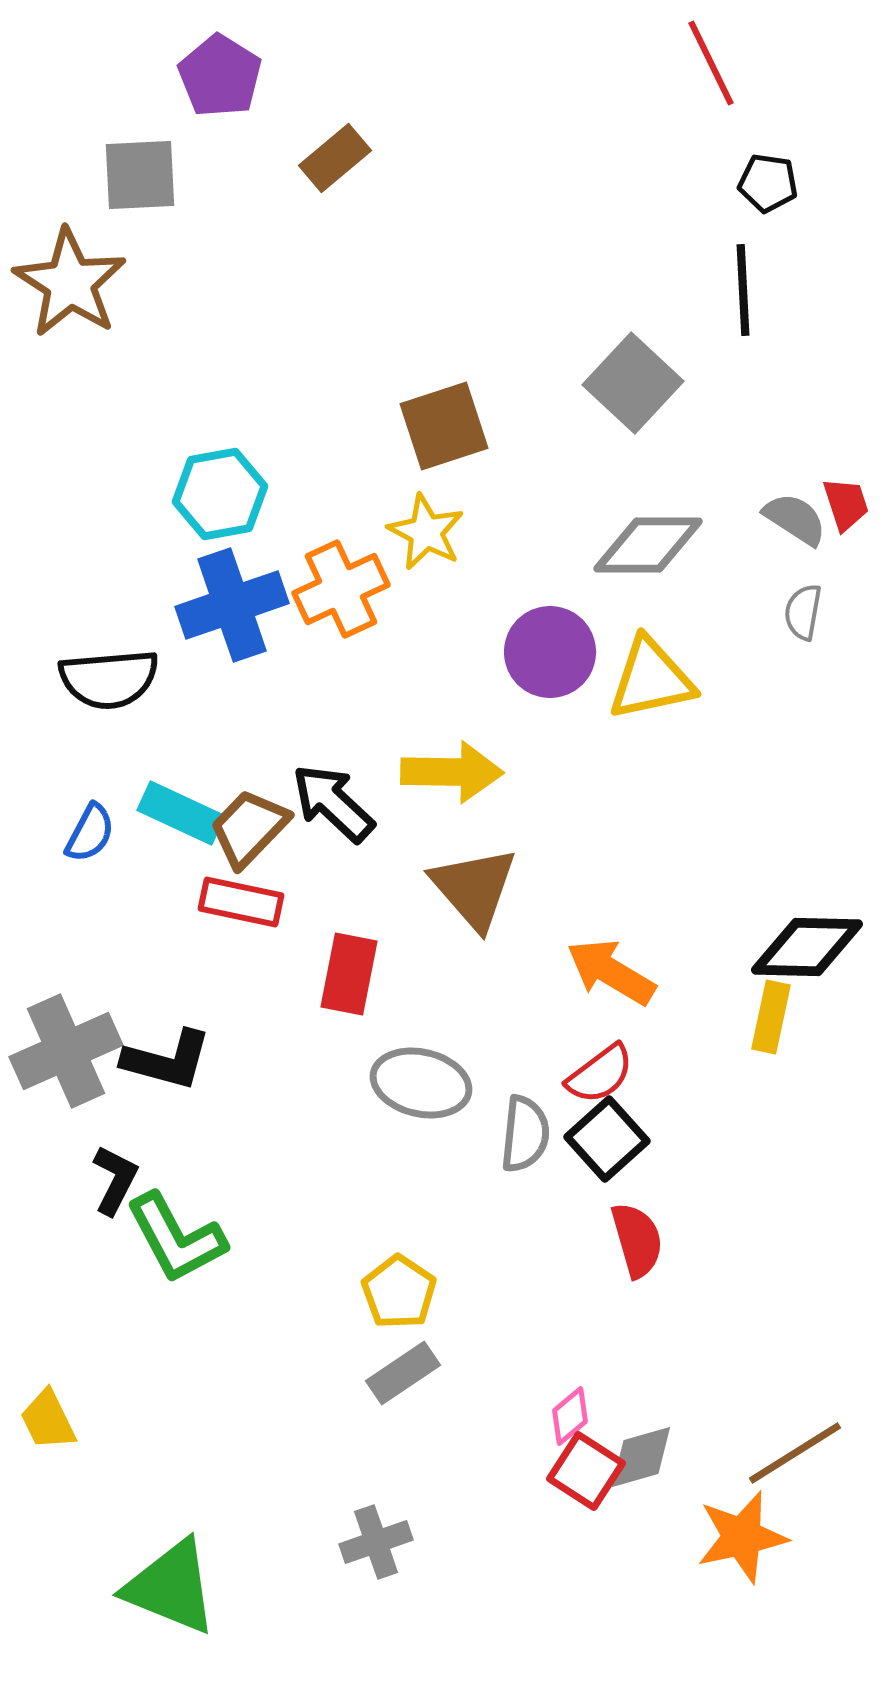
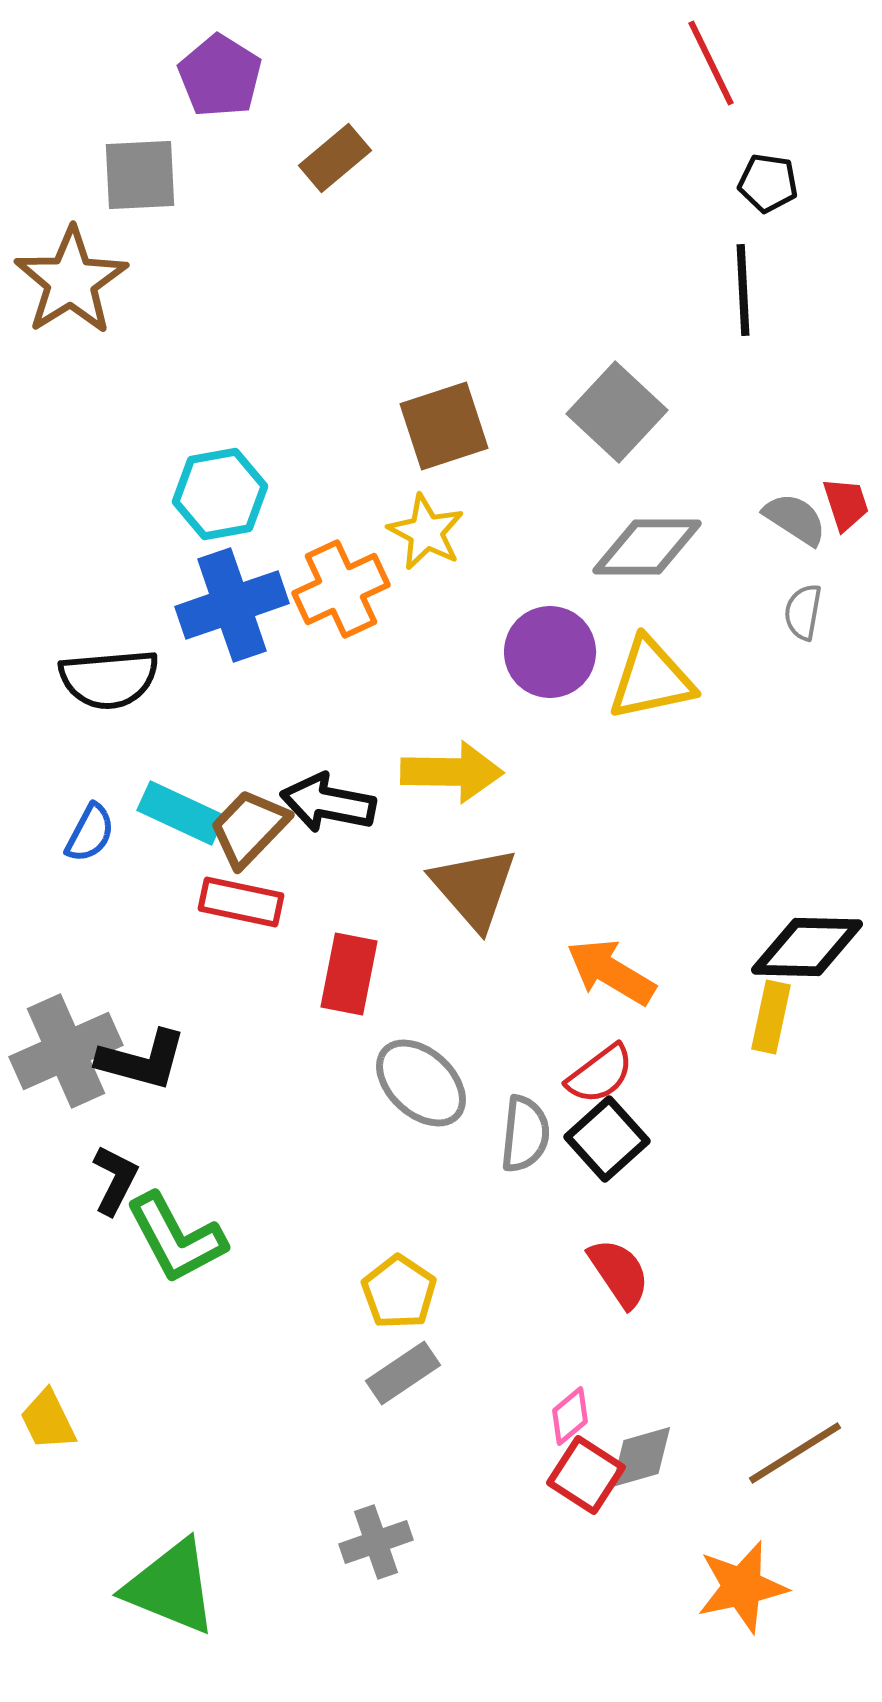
brown star at (70, 283): moved 1 px right, 2 px up; rotated 7 degrees clockwise
gray square at (633, 383): moved 16 px left, 29 px down
gray diamond at (648, 545): moved 1 px left, 2 px down
black arrow at (333, 803): moved 5 px left; rotated 32 degrees counterclockwise
black L-shape at (167, 1060): moved 25 px left
gray ellipse at (421, 1083): rotated 30 degrees clockwise
red semicircle at (637, 1240): moved 18 px left, 33 px down; rotated 18 degrees counterclockwise
red square at (586, 1471): moved 4 px down
orange star at (742, 1537): moved 50 px down
